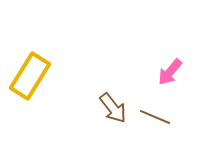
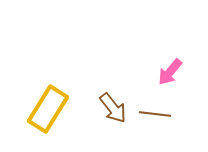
yellow rectangle: moved 18 px right, 33 px down
brown line: moved 3 px up; rotated 16 degrees counterclockwise
